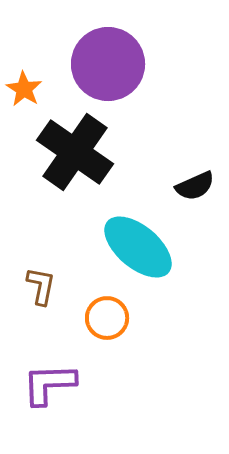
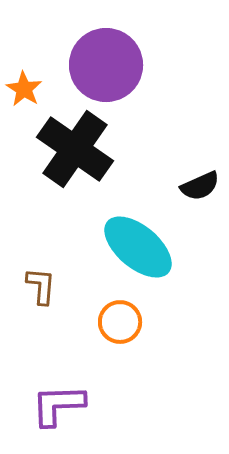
purple circle: moved 2 px left, 1 px down
black cross: moved 3 px up
black semicircle: moved 5 px right
brown L-shape: rotated 6 degrees counterclockwise
orange circle: moved 13 px right, 4 px down
purple L-shape: moved 9 px right, 21 px down
